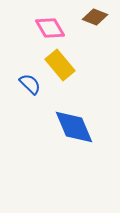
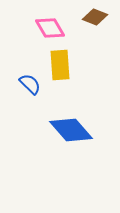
yellow rectangle: rotated 36 degrees clockwise
blue diamond: moved 3 px left, 3 px down; rotated 18 degrees counterclockwise
